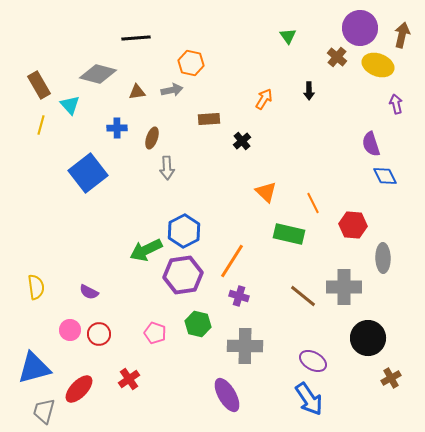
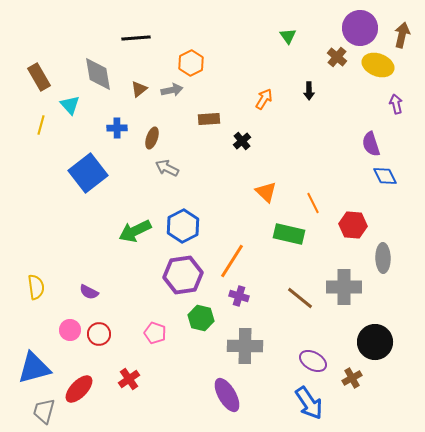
orange hexagon at (191, 63): rotated 20 degrees clockwise
gray diamond at (98, 74): rotated 66 degrees clockwise
brown rectangle at (39, 85): moved 8 px up
brown triangle at (137, 92): moved 2 px right, 3 px up; rotated 30 degrees counterclockwise
gray arrow at (167, 168): rotated 120 degrees clockwise
blue hexagon at (184, 231): moved 1 px left, 5 px up
green arrow at (146, 250): moved 11 px left, 19 px up
brown line at (303, 296): moved 3 px left, 2 px down
green hexagon at (198, 324): moved 3 px right, 6 px up
black circle at (368, 338): moved 7 px right, 4 px down
brown cross at (391, 378): moved 39 px left
blue arrow at (309, 399): moved 4 px down
